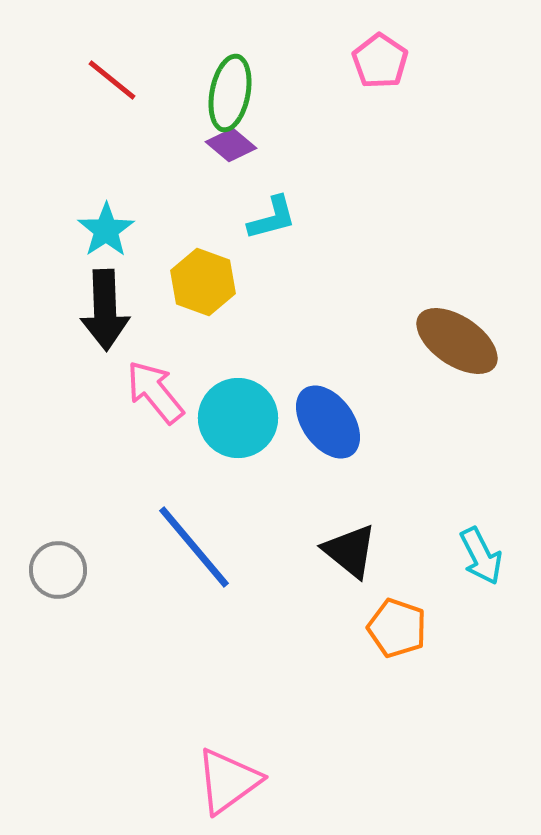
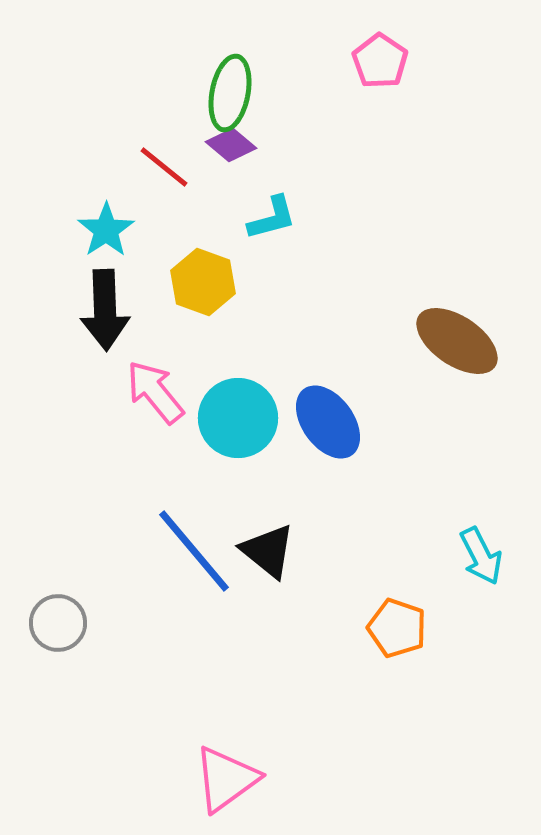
red line: moved 52 px right, 87 px down
blue line: moved 4 px down
black triangle: moved 82 px left
gray circle: moved 53 px down
pink triangle: moved 2 px left, 2 px up
